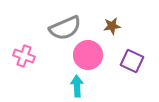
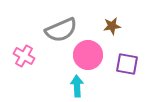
gray semicircle: moved 4 px left, 2 px down
pink cross: rotated 10 degrees clockwise
purple square: moved 5 px left, 3 px down; rotated 15 degrees counterclockwise
